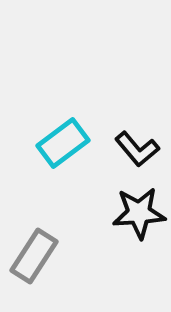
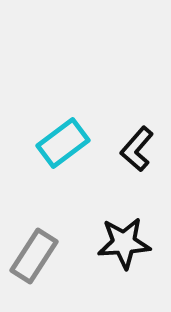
black L-shape: rotated 81 degrees clockwise
black star: moved 15 px left, 30 px down
